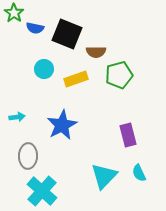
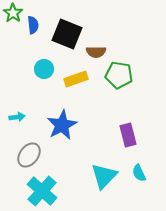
green star: moved 1 px left
blue semicircle: moved 2 px left, 3 px up; rotated 108 degrees counterclockwise
green pentagon: rotated 24 degrees clockwise
gray ellipse: moved 1 px right, 1 px up; rotated 35 degrees clockwise
